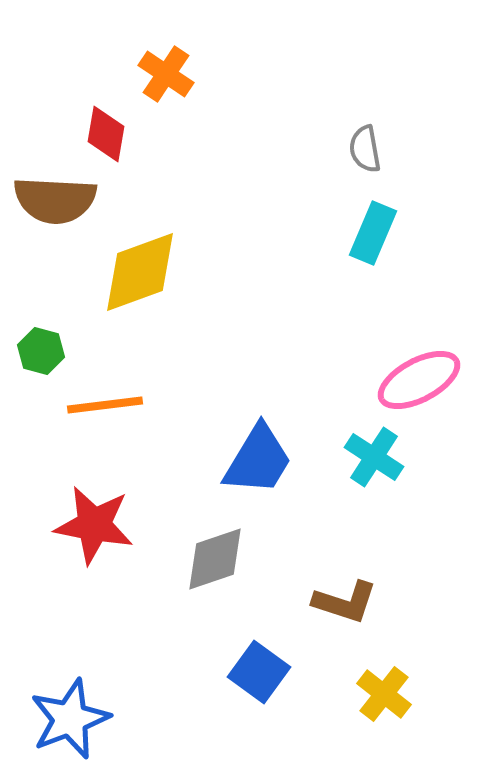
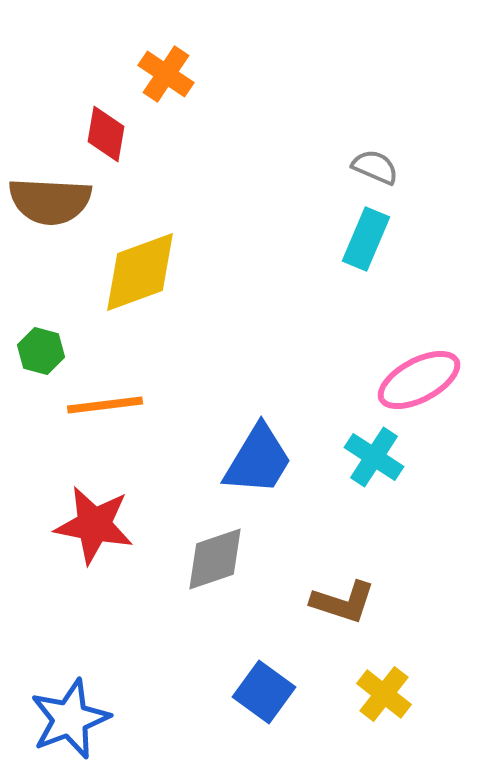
gray semicircle: moved 10 px right, 18 px down; rotated 123 degrees clockwise
brown semicircle: moved 5 px left, 1 px down
cyan rectangle: moved 7 px left, 6 px down
brown L-shape: moved 2 px left
blue square: moved 5 px right, 20 px down
